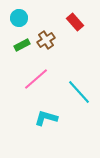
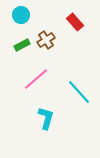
cyan circle: moved 2 px right, 3 px up
cyan L-shape: rotated 90 degrees clockwise
